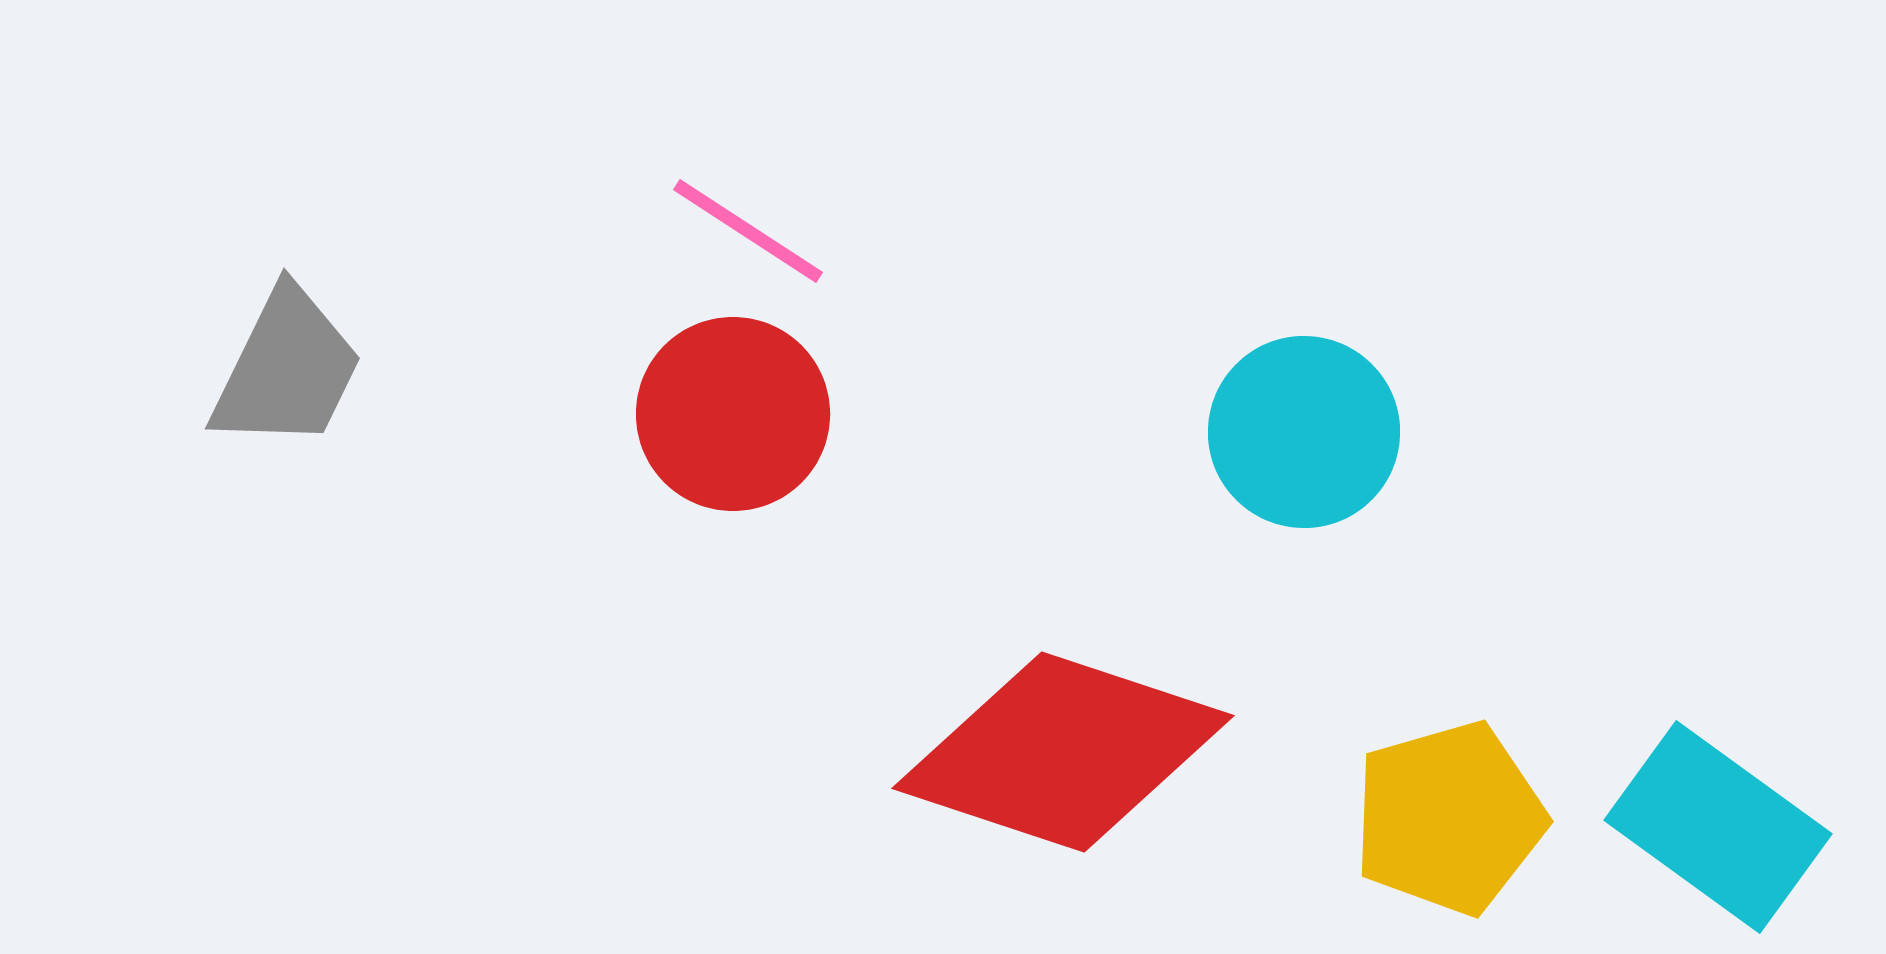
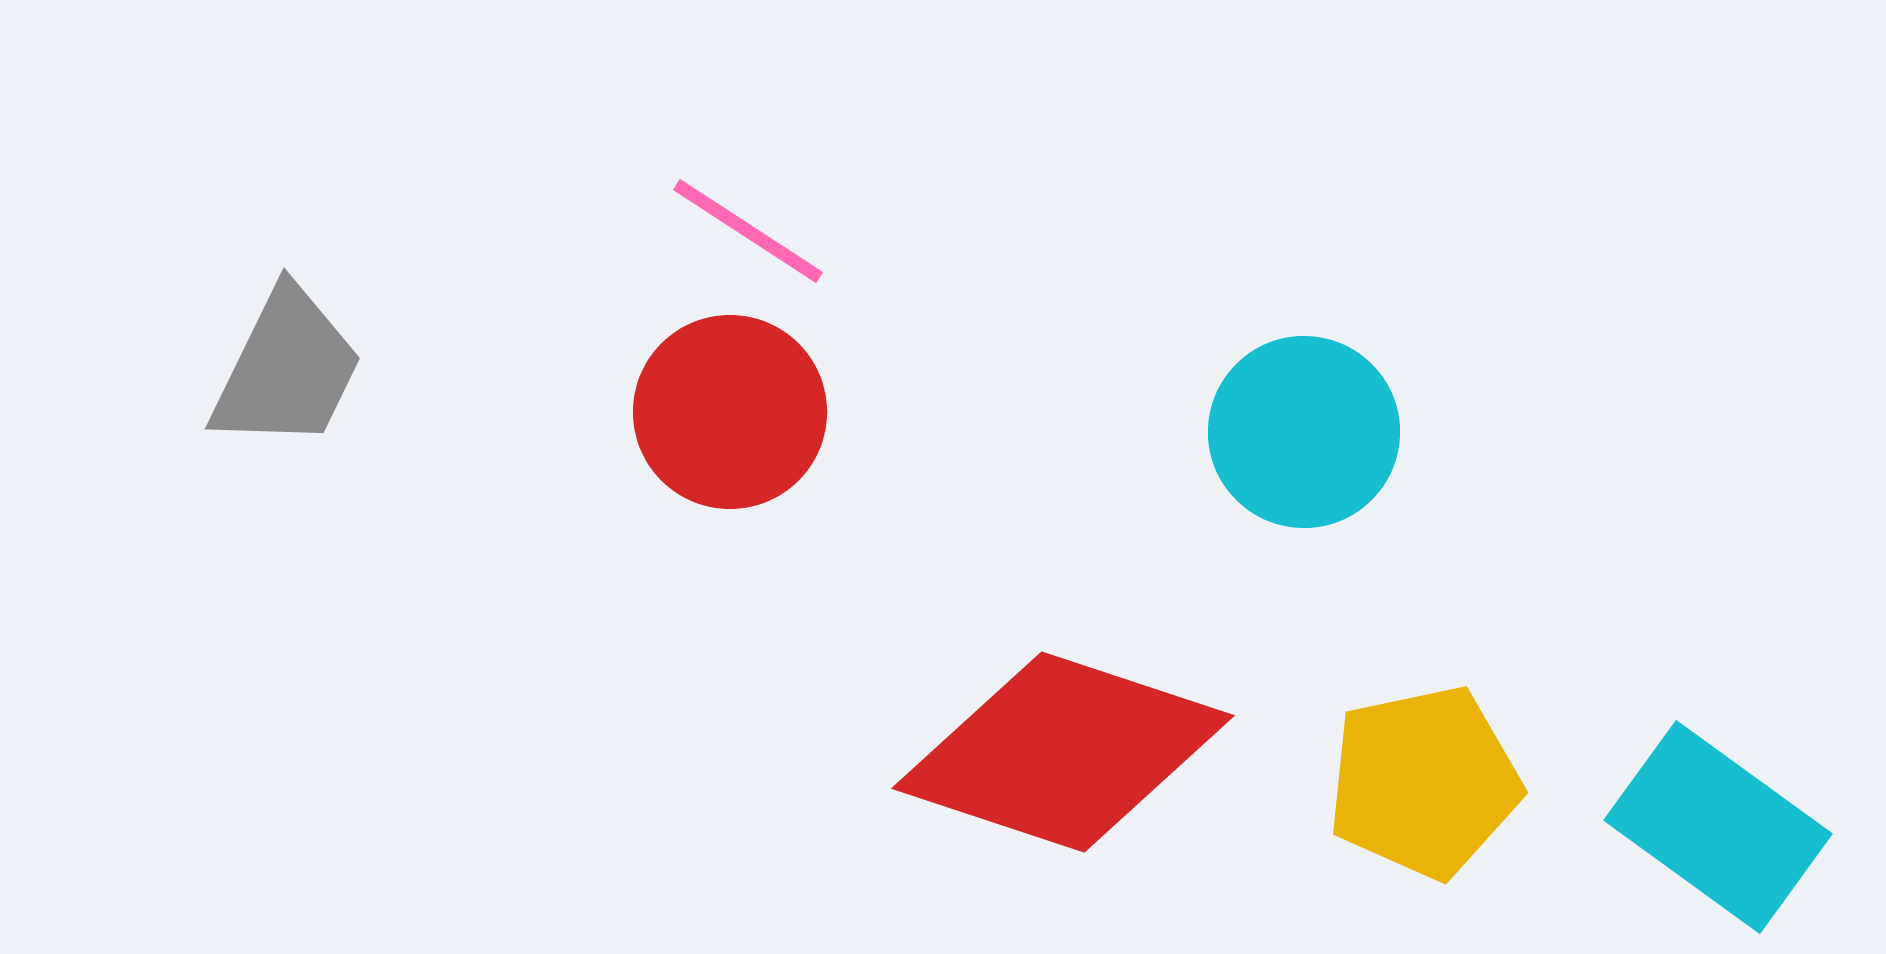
red circle: moved 3 px left, 2 px up
yellow pentagon: moved 25 px left, 36 px up; rotated 4 degrees clockwise
